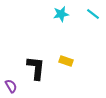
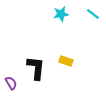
purple semicircle: moved 3 px up
